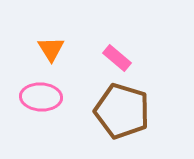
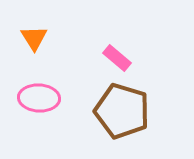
orange triangle: moved 17 px left, 11 px up
pink ellipse: moved 2 px left, 1 px down
